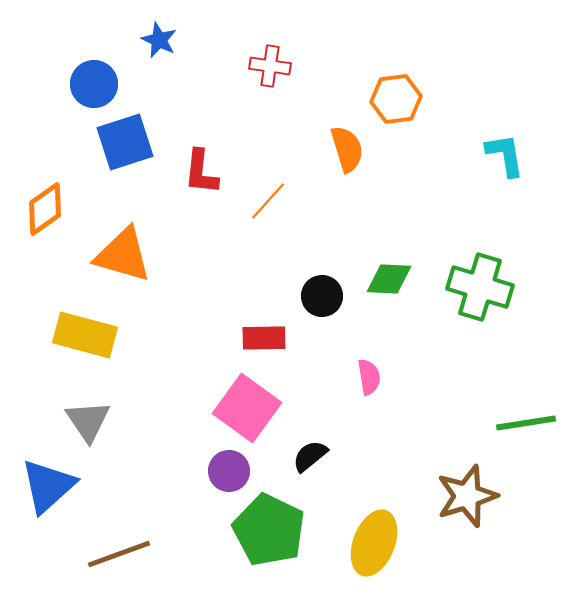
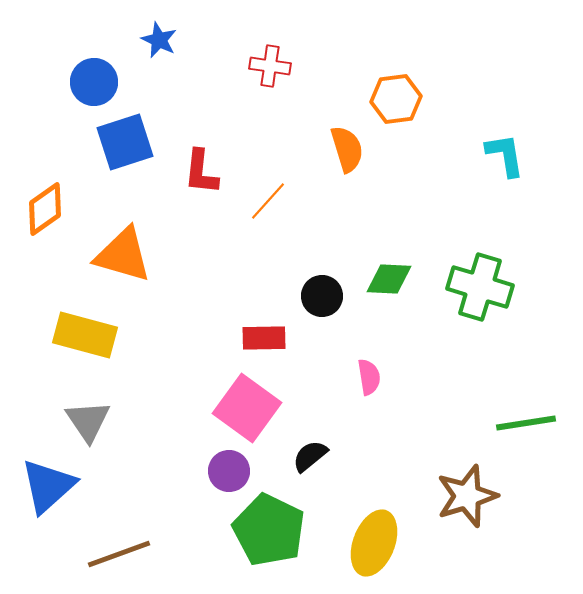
blue circle: moved 2 px up
